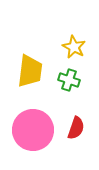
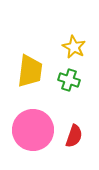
red semicircle: moved 2 px left, 8 px down
